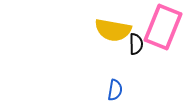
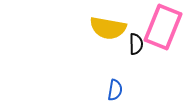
yellow semicircle: moved 5 px left, 2 px up
